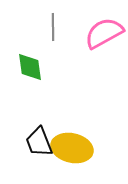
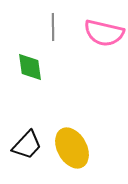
pink semicircle: rotated 138 degrees counterclockwise
black trapezoid: moved 12 px left, 3 px down; rotated 116 degrees counterclockwise
yellow ellipse: rotated 48 degrees clockwise
